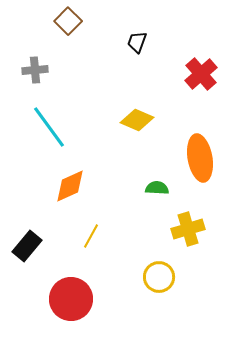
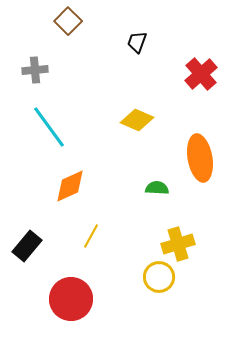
yellow cross: moved 10 px left, 15 px down
